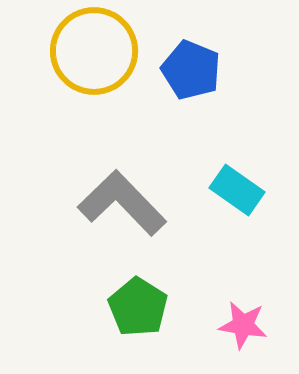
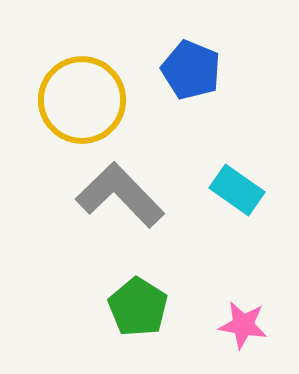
yellow circle: moved 12 px left, 49 px down
gray L-shape: moved 2 px left, 8 px up
